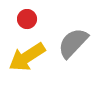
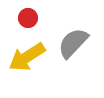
red circle: moved 1 px right, 1 px up
